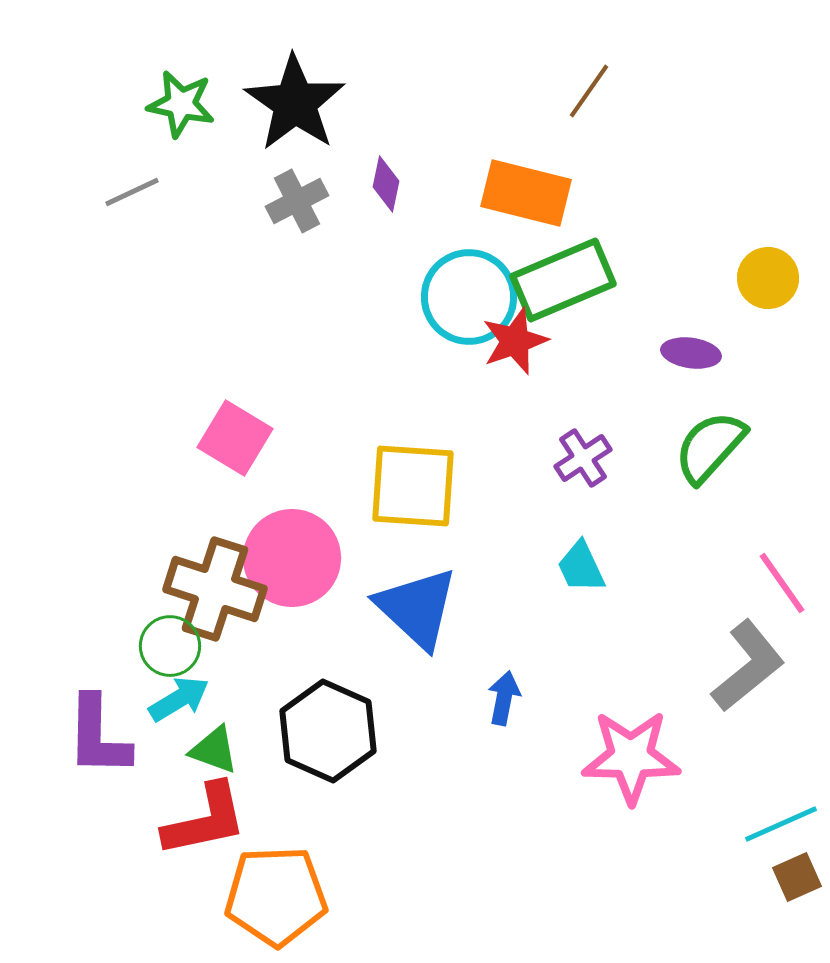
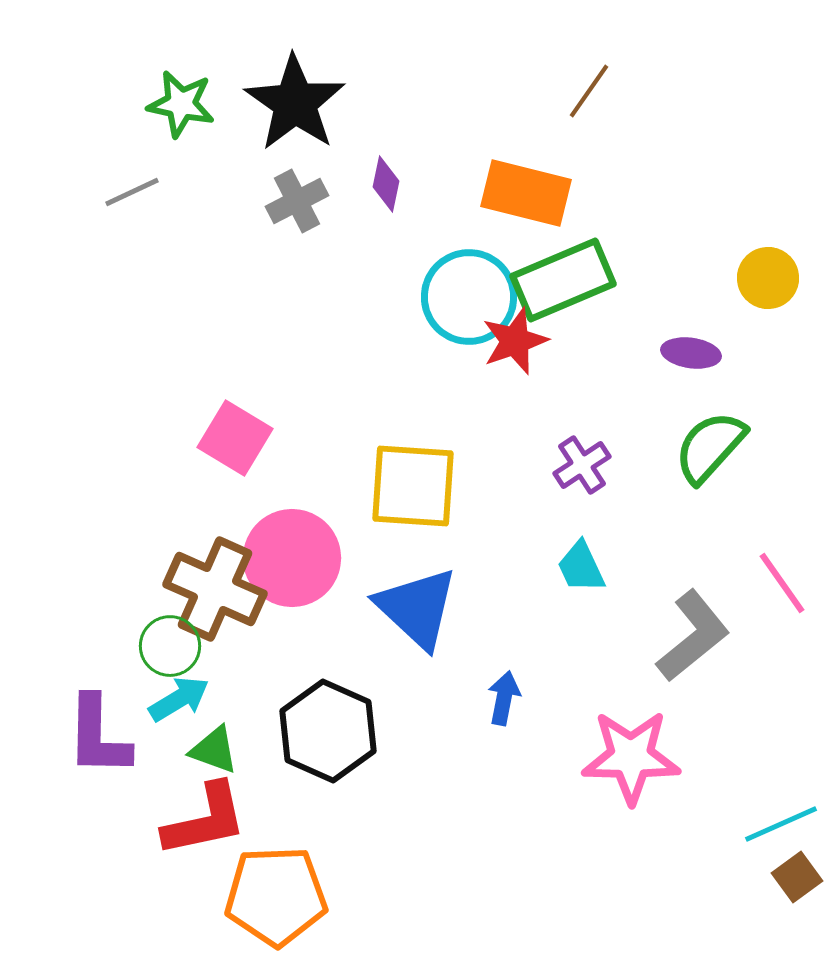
purple cross: moved 1 px left, 7 px down
brown cross: rotated 6 degrees clockwise
gray L-shape: moved 55 px left, 30 px up
brown square: rotated 12 degrees counterclockwise
